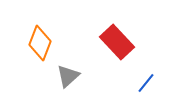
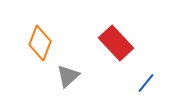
red rectangle: moved 1 px left, 1 px down
